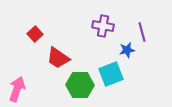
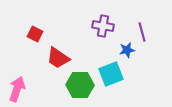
red square: rotated 21 degrees counterclockwise
